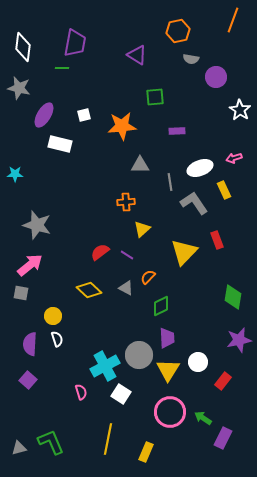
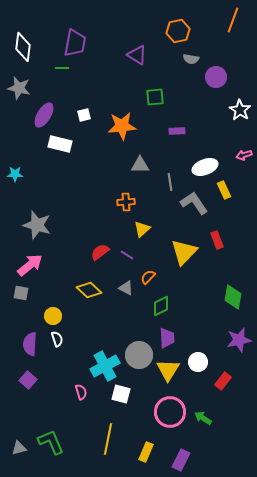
pink arrow at (234, 158): moved 10 px right, 3 px up
white ellipse at (200, 168): moved 5 px right, 1 px up
white square at (121, 394): rotated 18 degrees counterclockwise
purple rectangle at (223, 438): moved 42 px left, 22 px down
